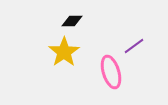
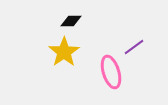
black diamond: moved 1 px left
purple line: moved 1 px down
